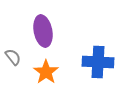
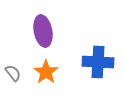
gray semicircle: moved 16 px down
